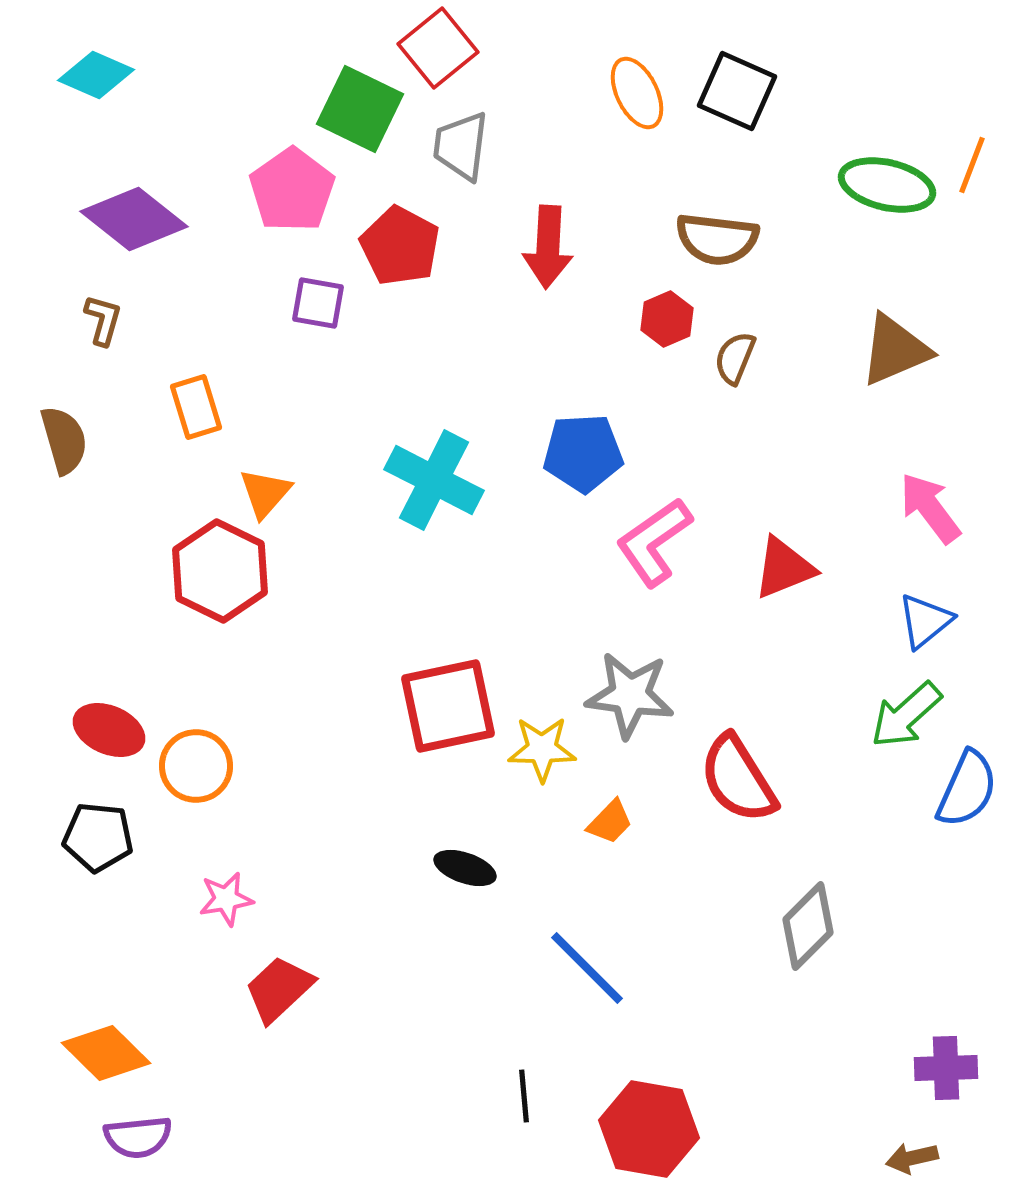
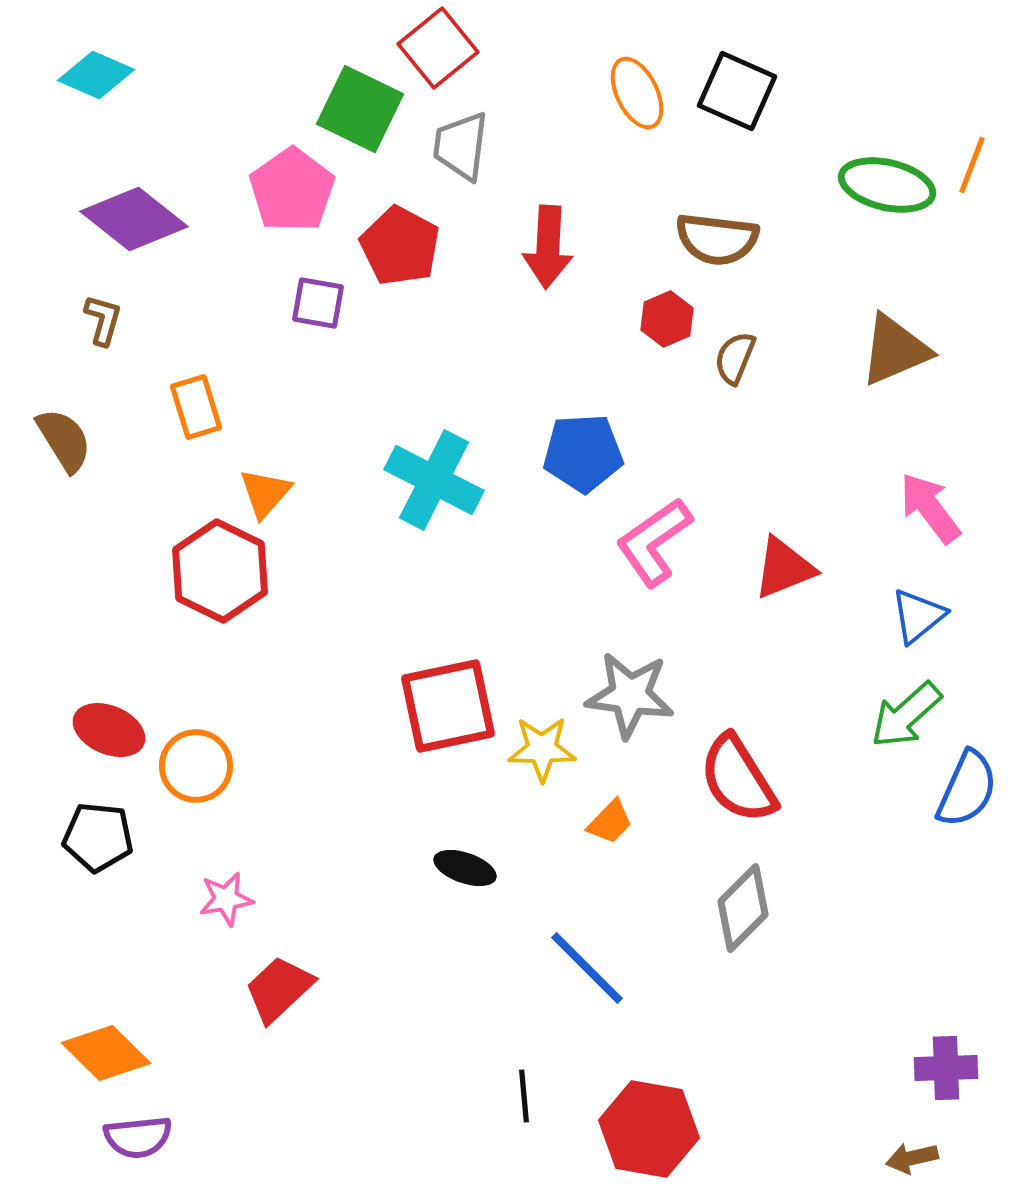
brown semicircle at (64, 440): rotated 16 degrees counterclockwise
blue triangle at (925, 621): moved 7 px left, 5 px up
gray diamond at (808, 926): moved 65 px left, 18 px up
